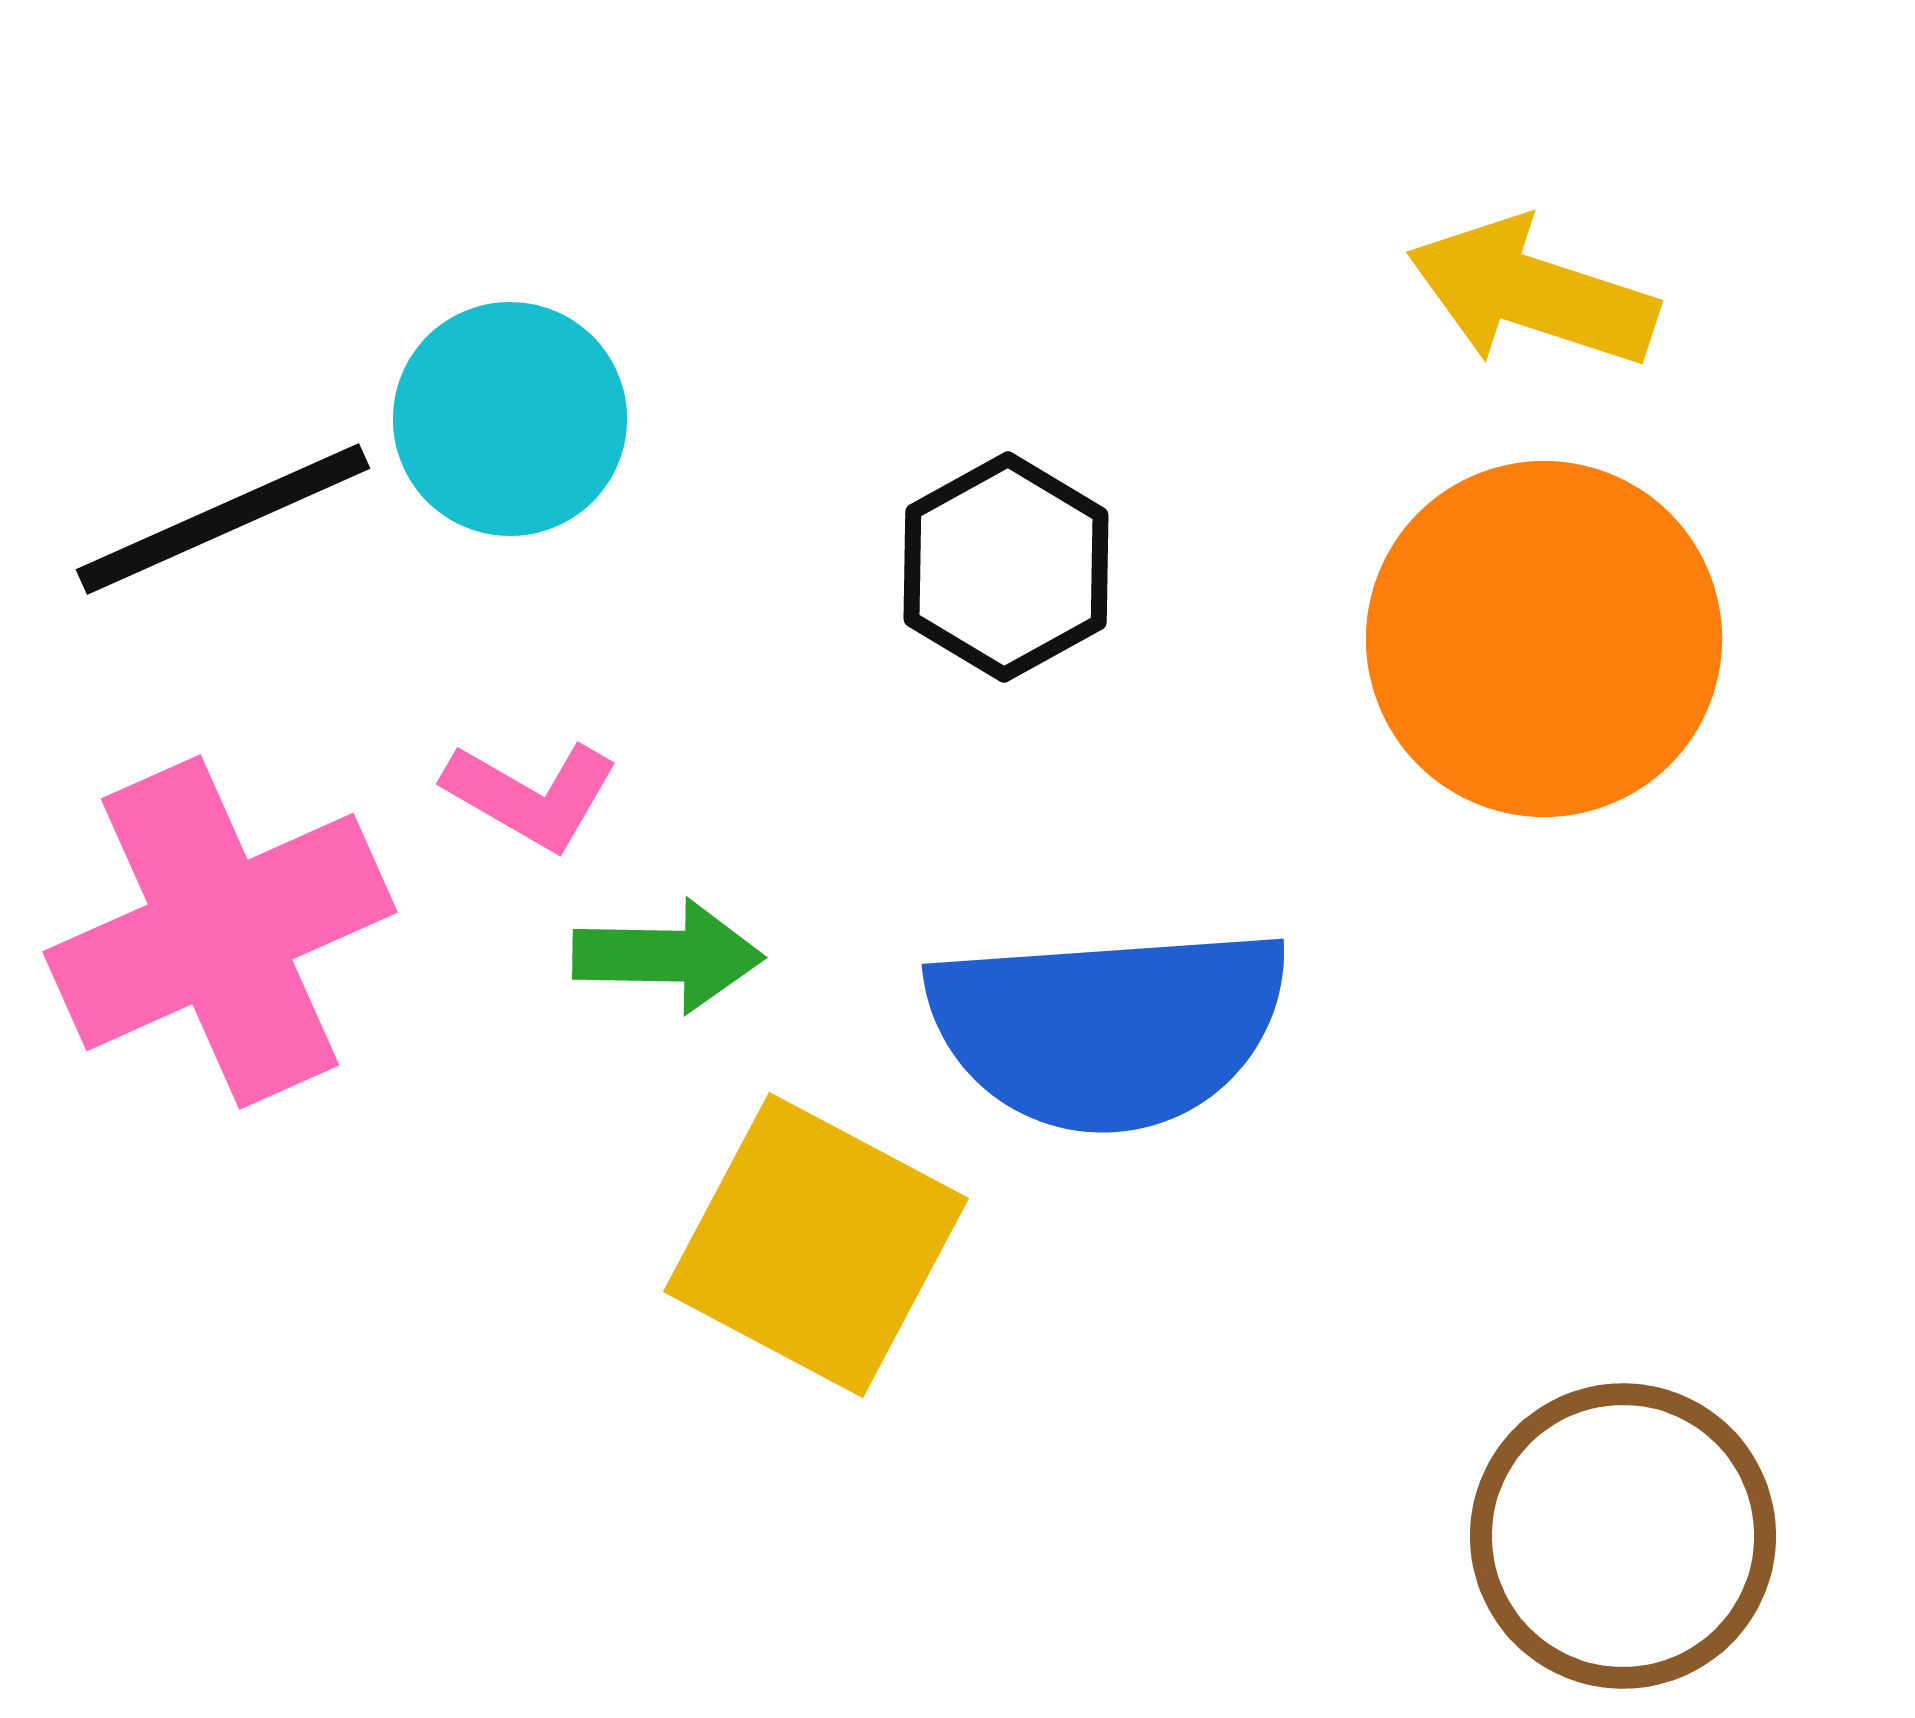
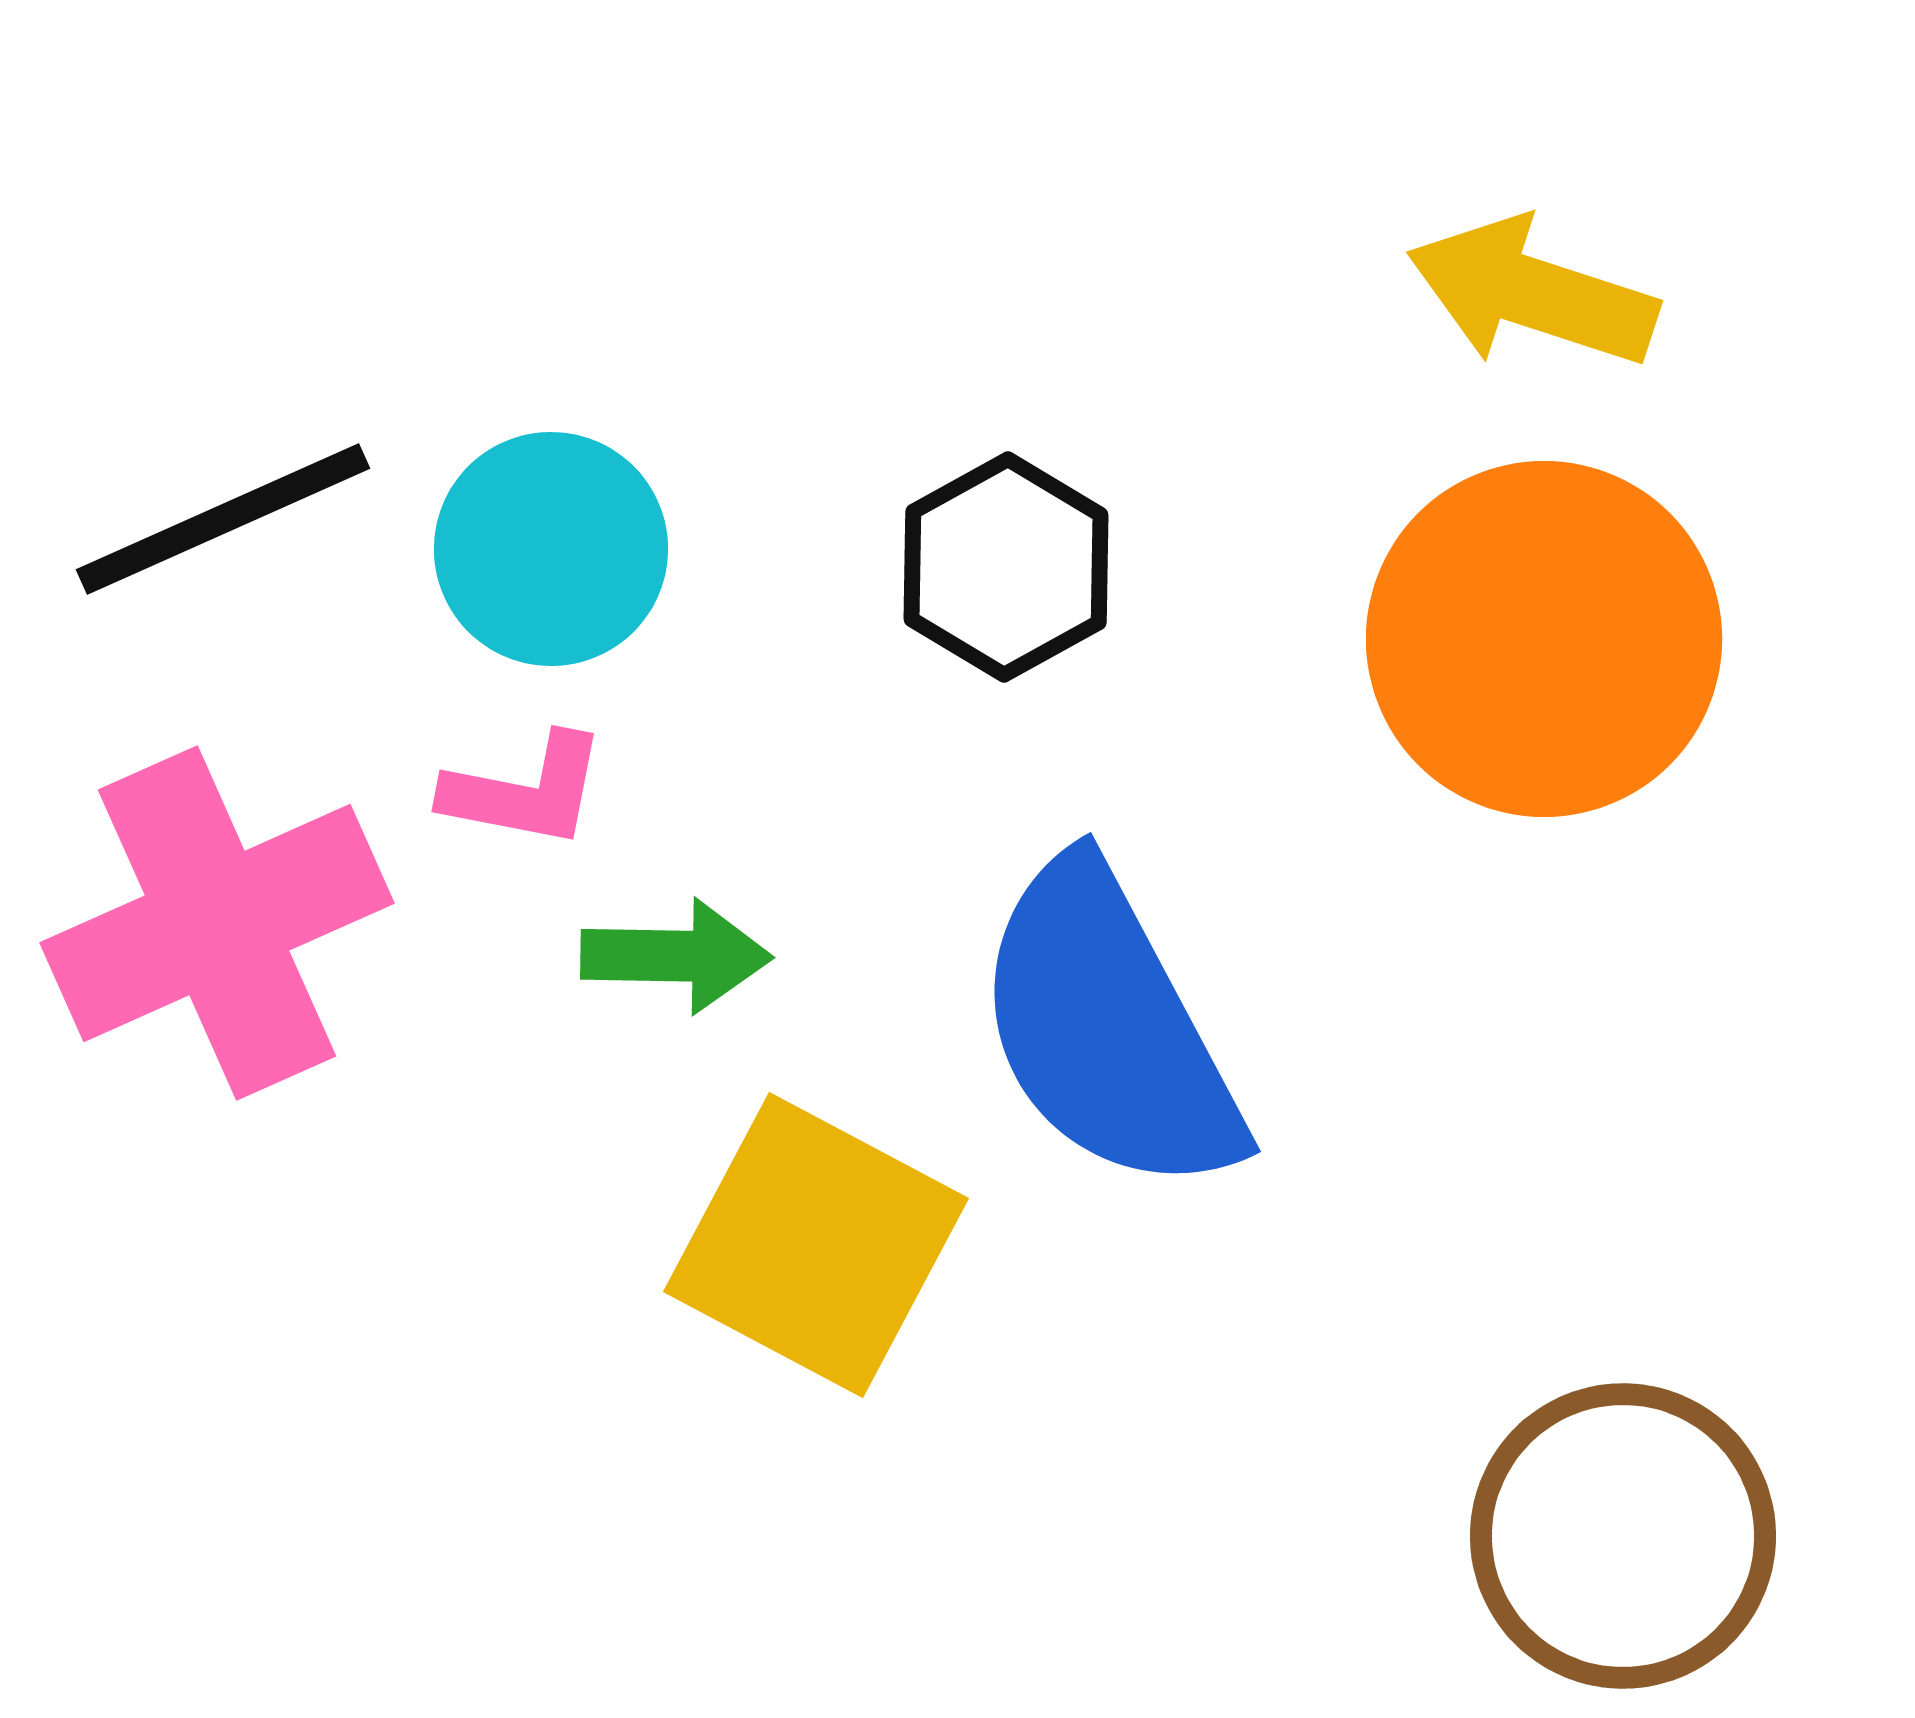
cyan circle: moved 41 px right, 130 px down
pink L-shape: moved 6 px left, 4 px up; rotated 19 degrees counterclockwise
pink cross: moved 3 px left, 9 px up
green arrow: moved 8 px right
blue semicircle: rotated 66 degrees clockwise
